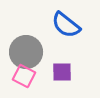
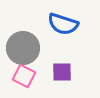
blue semicircle: moved 3 px left, 1 px up; rotated 20 degrees counterclockwise
gray circle: moved 3 px left, 4 px up
